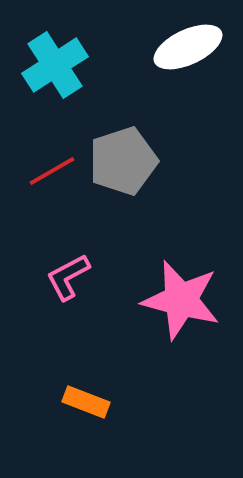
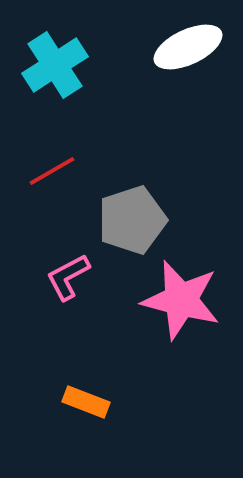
gray pentagon: moved 9 px right, 59 px down
